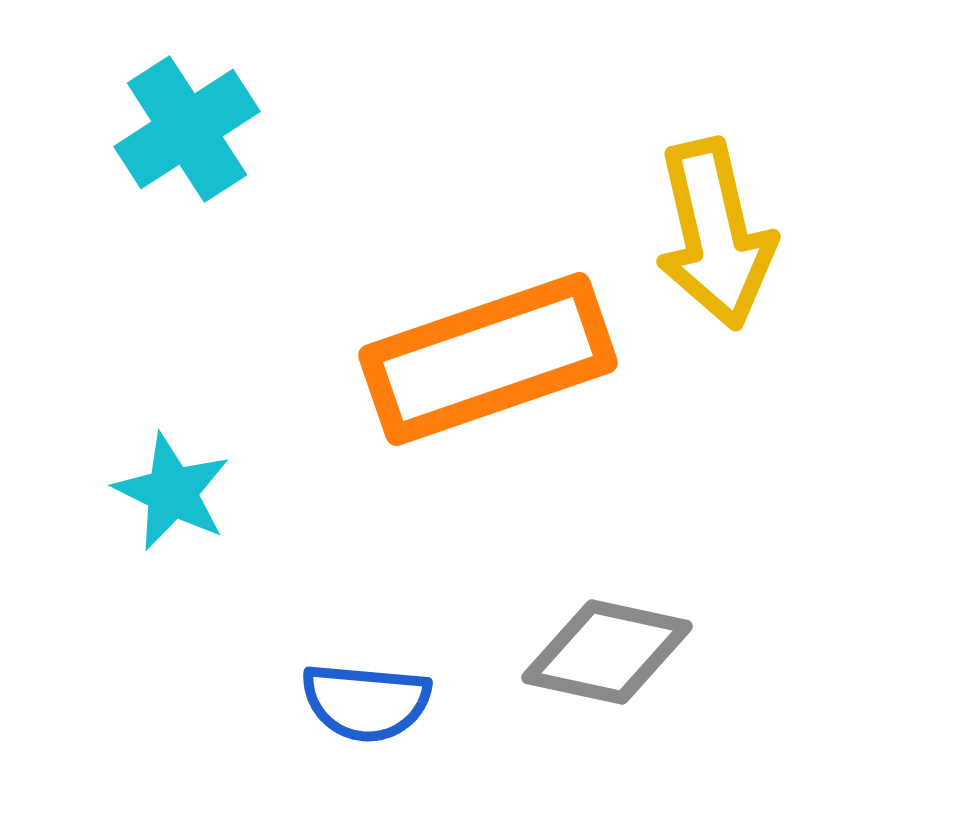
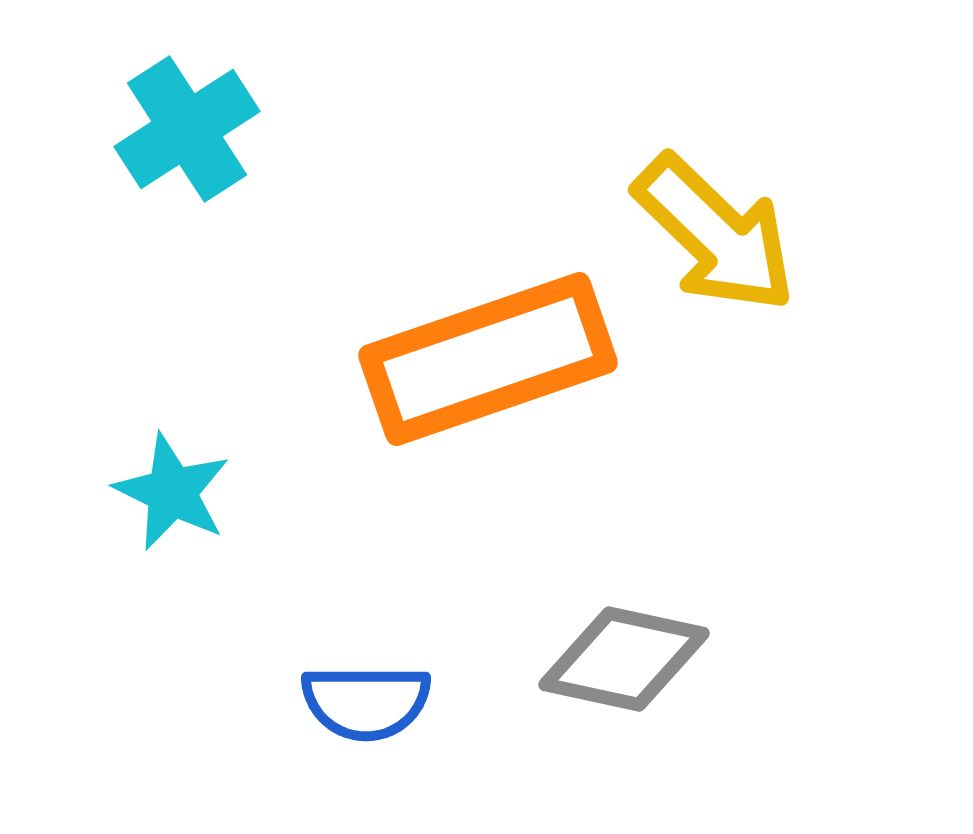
yellow arrow: rotated 33 degrees counterclockwise
gray diamond: moved 17 px right, 7 px down
blue semicircle: rotated 5 degrees counterclockwise
